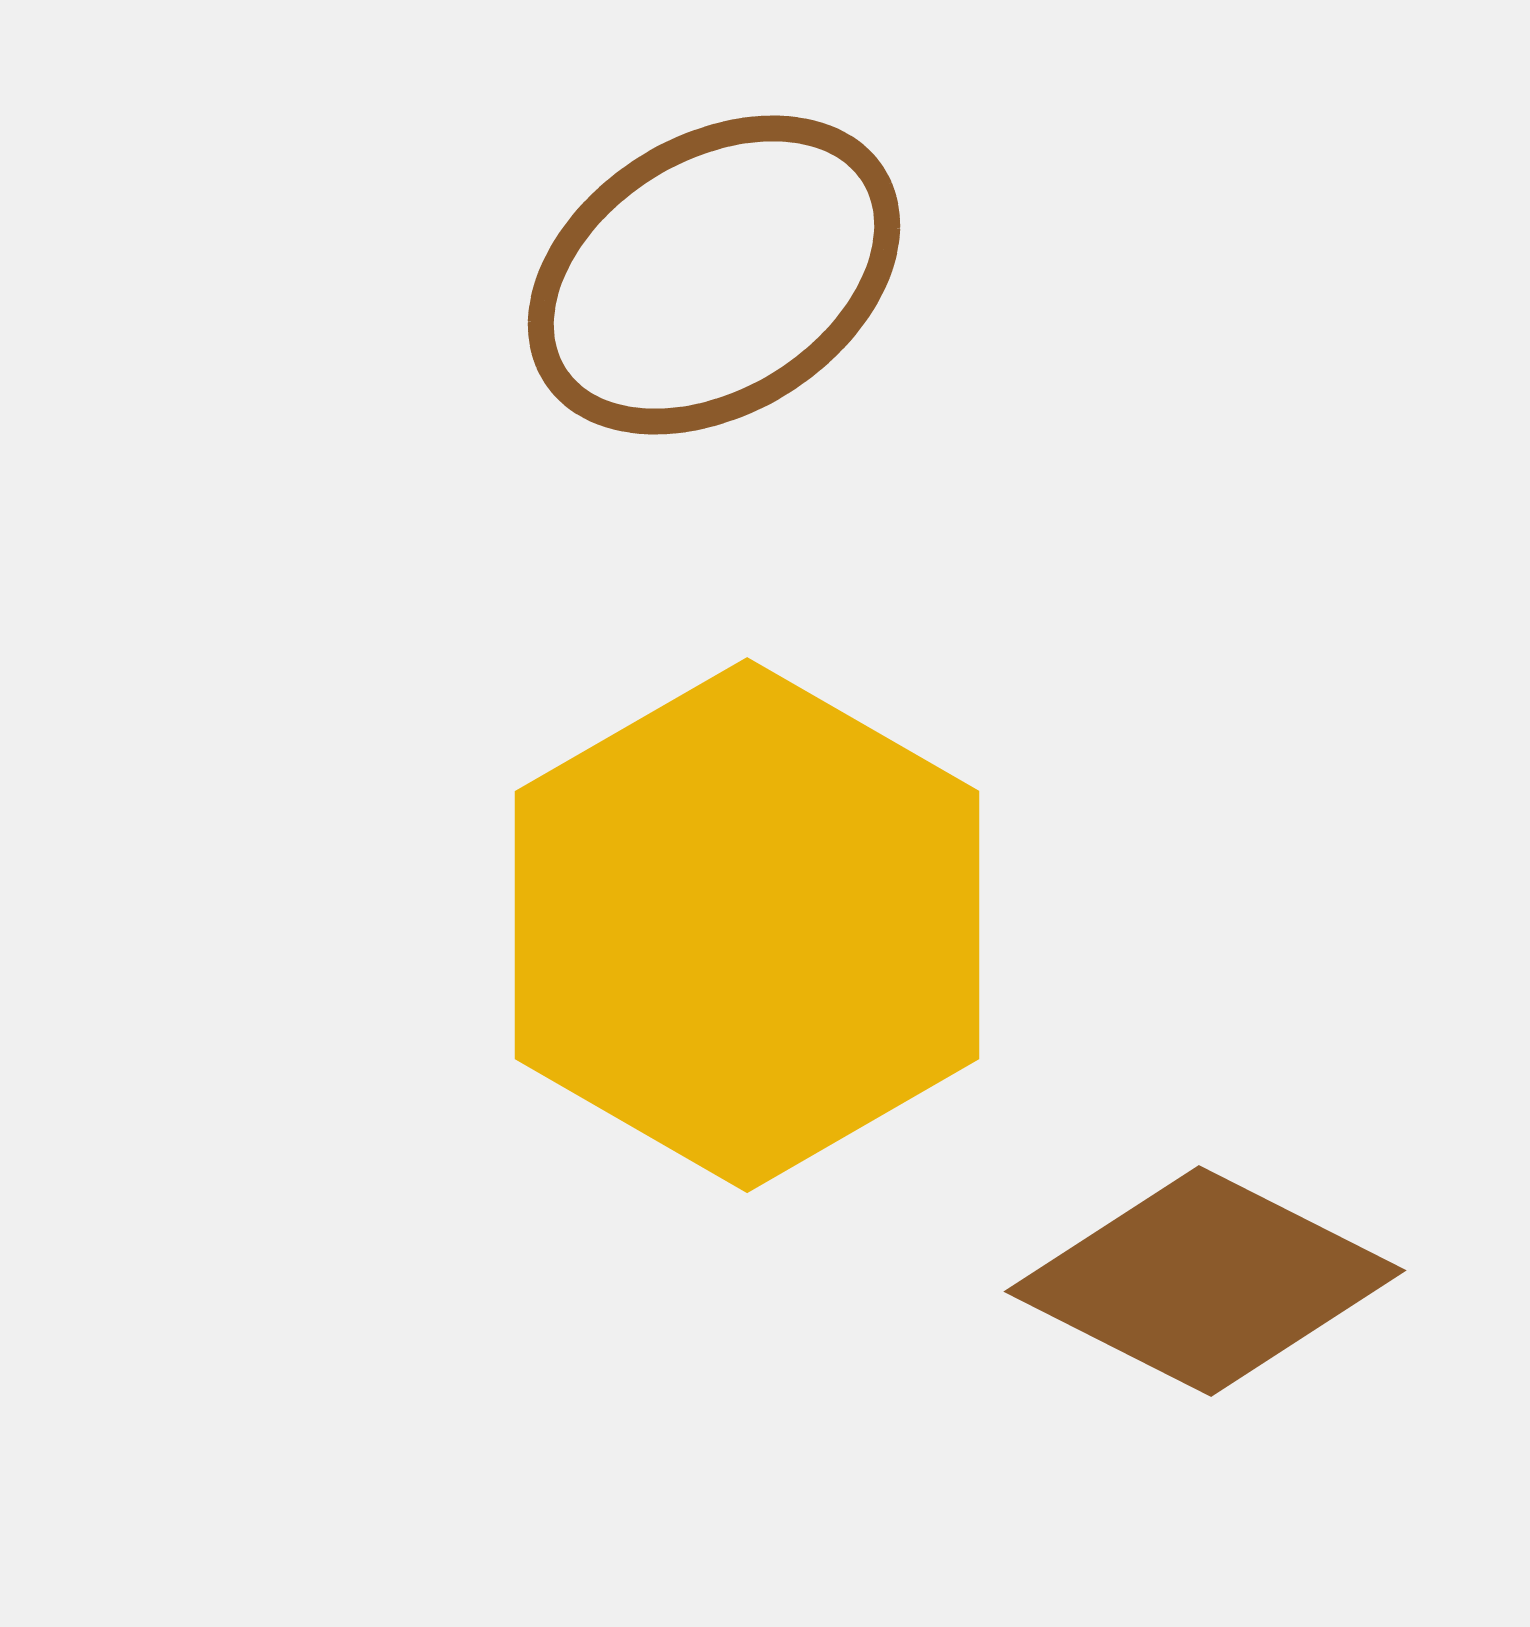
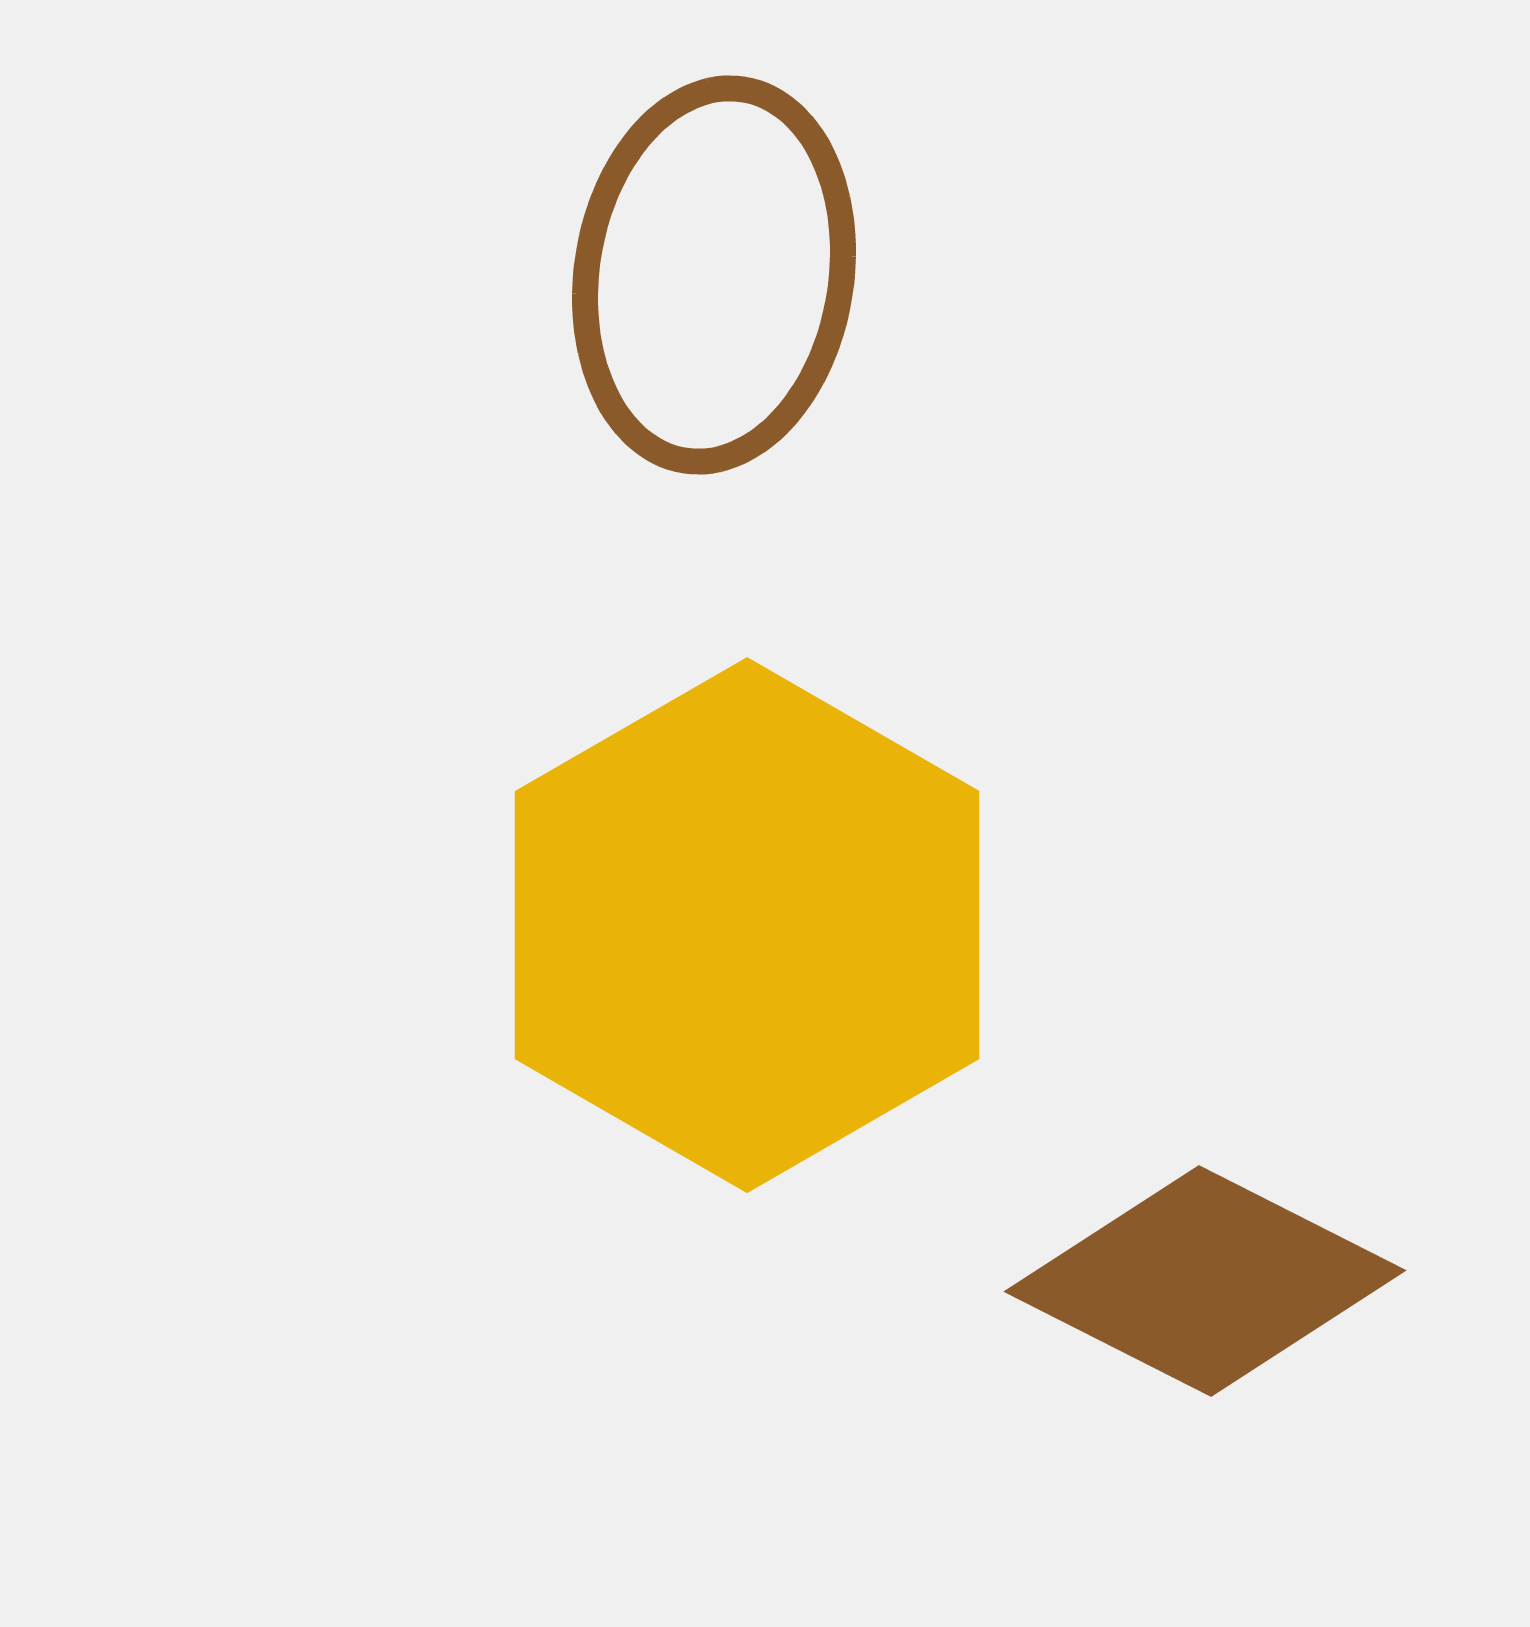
brown ellipse: rotated 49 degrees counterclockwise
